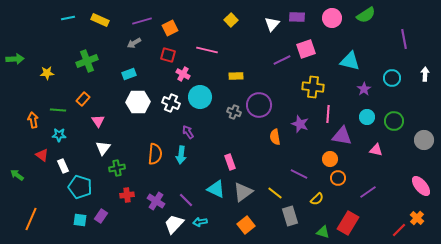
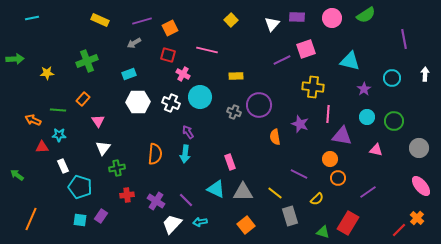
cyan line at (68, 18): moved 36 px left
orange arrow at (33, 120): rotated 56 degrees counterclockwise
gray circle at (424, 140): moved 5 px left, 8 px down
red triangle at (42, 155): moved 8 px up; rotated 40 degrees counterclockwise
cyan arrow at (181, 155): moved 4 px right, 1 px up
gray triangle at (243, 192): rotated 35 degrees clockwise
white trapezoid at (174, 224): moved 2 px left
